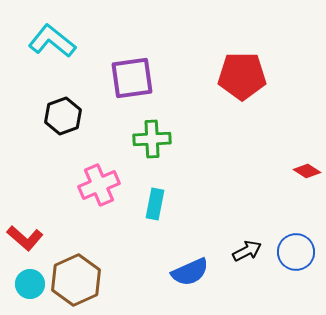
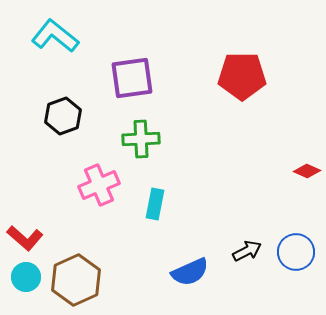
cyan L-shape: moved 3 px right, 5 px up
green cross: moved 11 px left
red diamond: rotated 8 degrees counterclockwise
cyan circle: moved 4 px left, 7 px up
